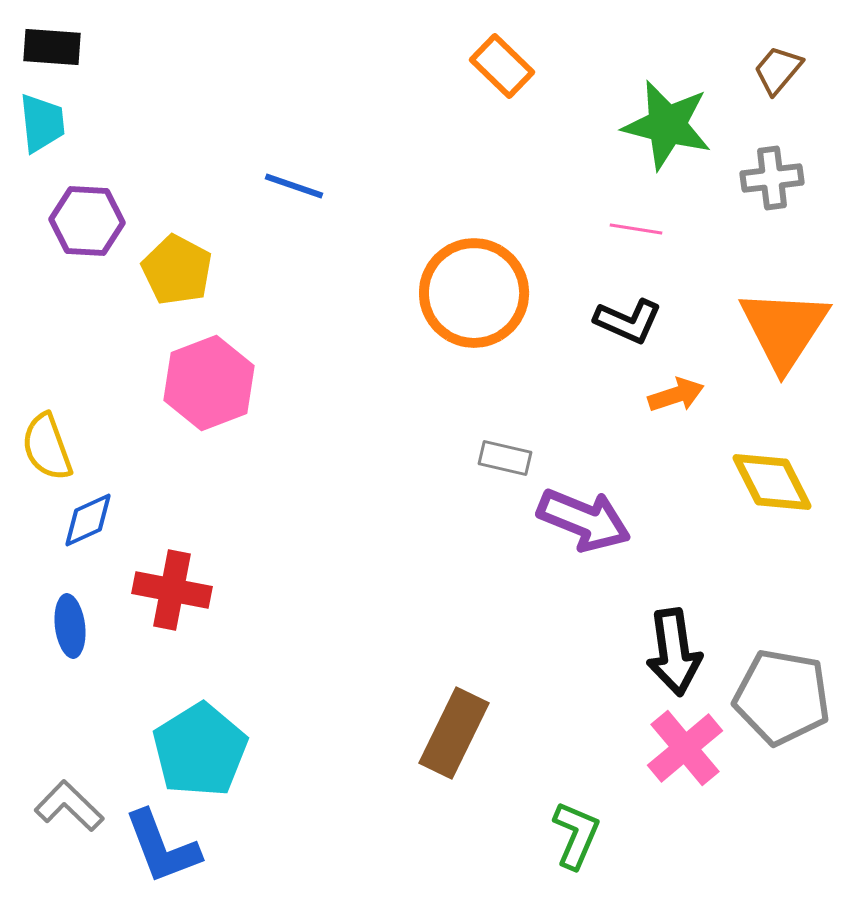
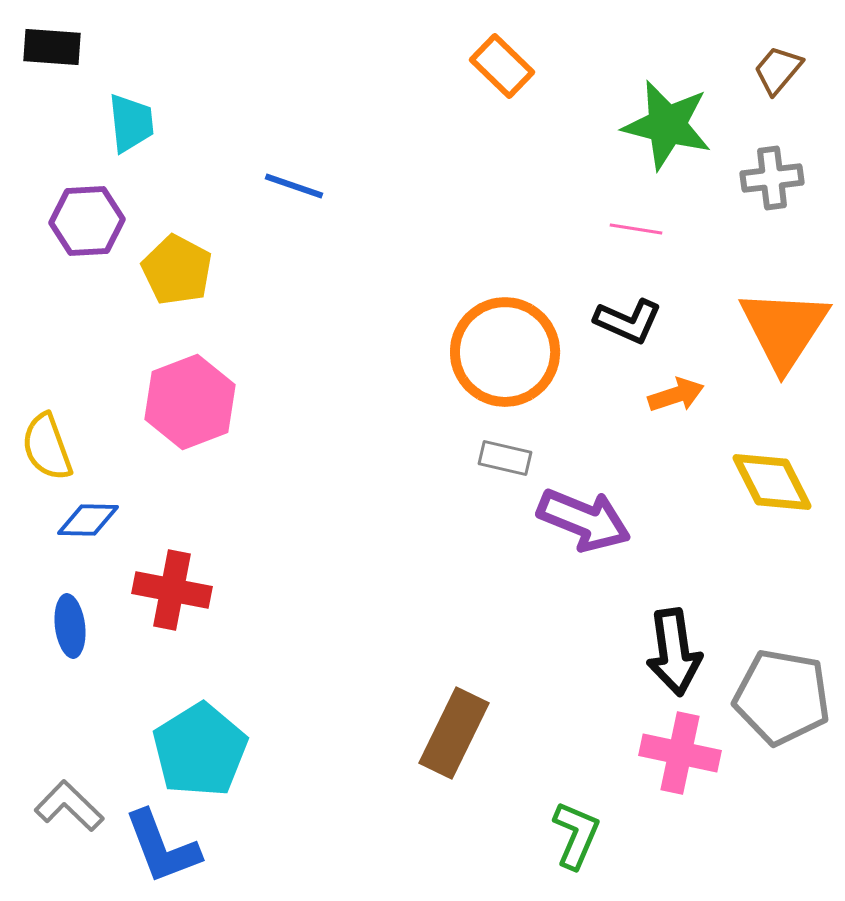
cyan trapezoid: moved 89 px right
purple hexagon: rotated 6 degrees counterclockwise
orange circle: moved 31 px right, 59 px down
pink hexagon: moved 19 px left, 19 px down
blue diamond: rotated 26 degrees clockwise
pink cross: moved 5 px left, 5 px down; rotated 38 degrees counterclockwise
